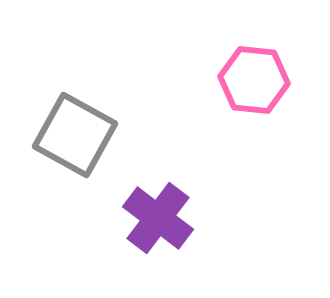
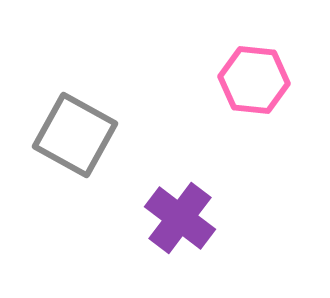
purple cross: moved 22 px right
